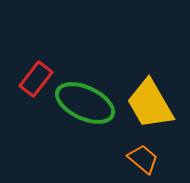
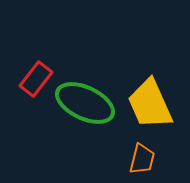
yellow trapezoid: rotated 6 degrees clockwise
orange trapezoid: moved 1 px left; rotated 64 degrees clockwise
